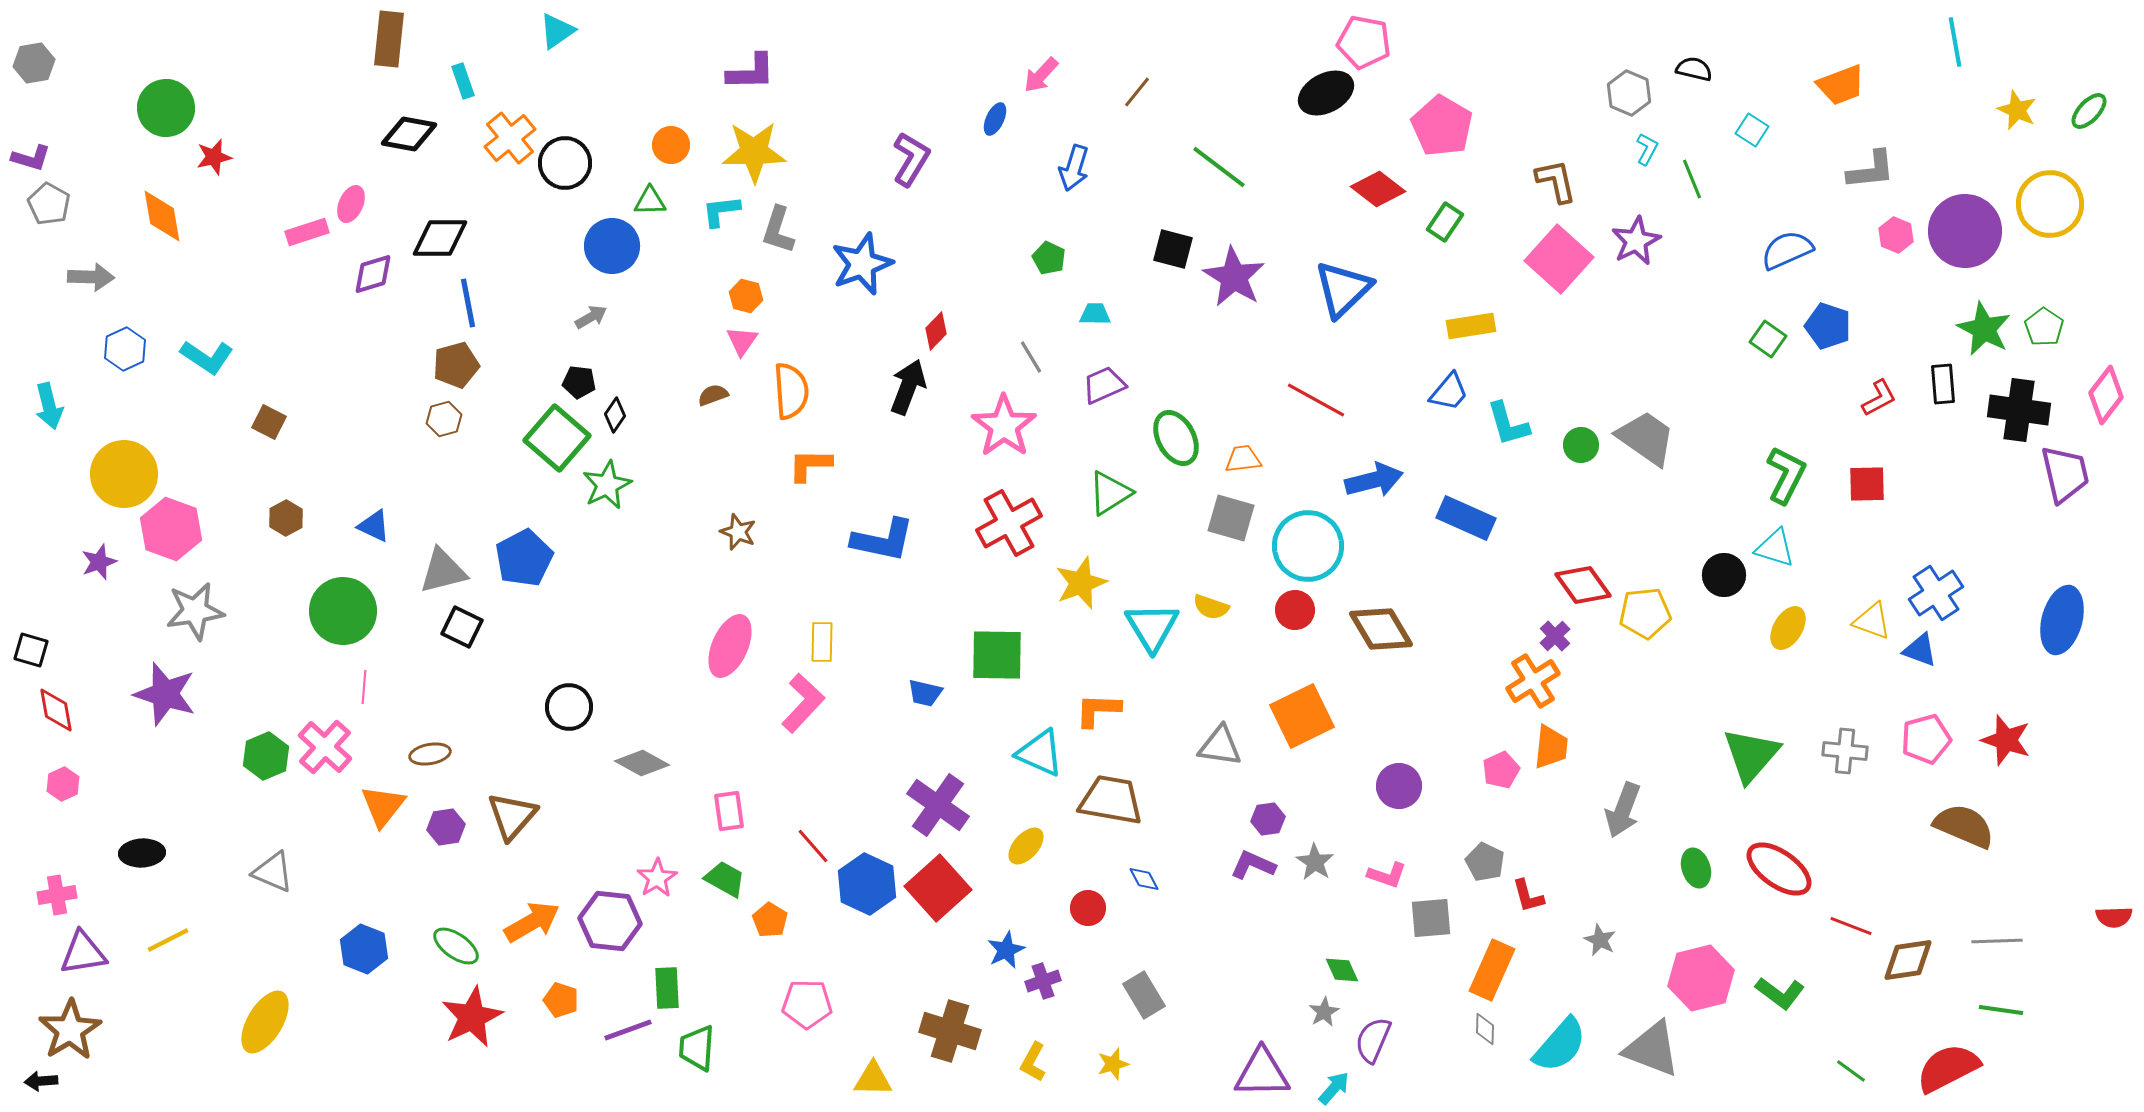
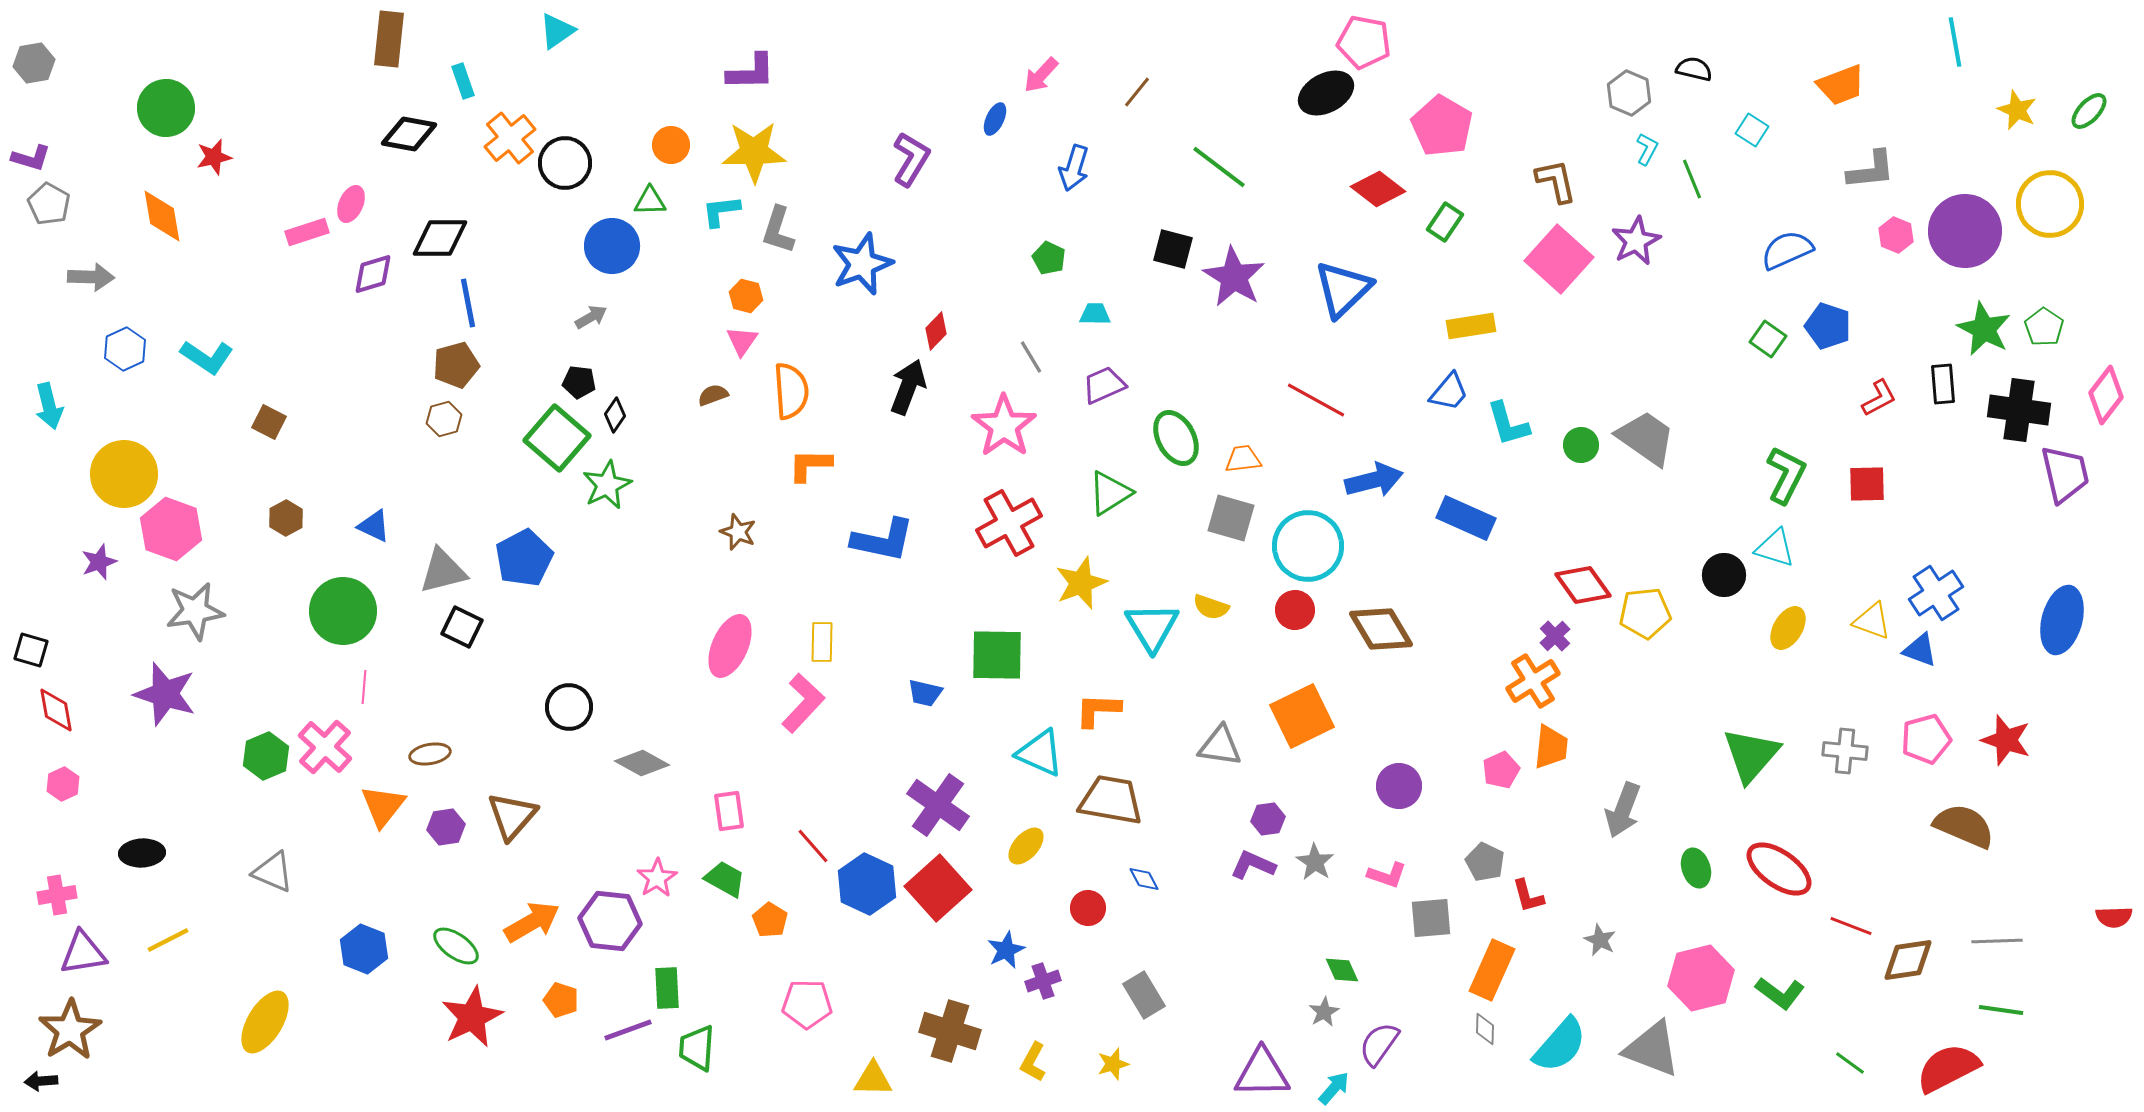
purple semicircle at (1373, 1040): moved 6 px right, 4 px down; rotated 12 degrees clockwise
green line at (1851, 1071): moved 1 px left, 8 px up
